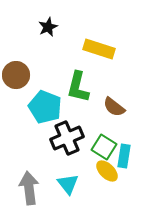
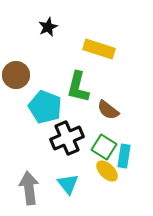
brown semicircle: moved 6 px left, 3 px down
